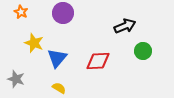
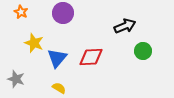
red diamond: moved 7 px left, 4 px up
